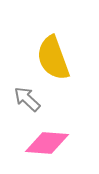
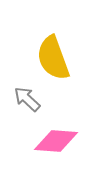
pink diamond: moved 9 px right, 2 px up
